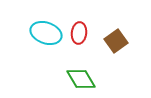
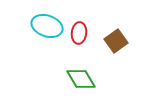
cyan ellipse: moved 1 px right, 7 px up
